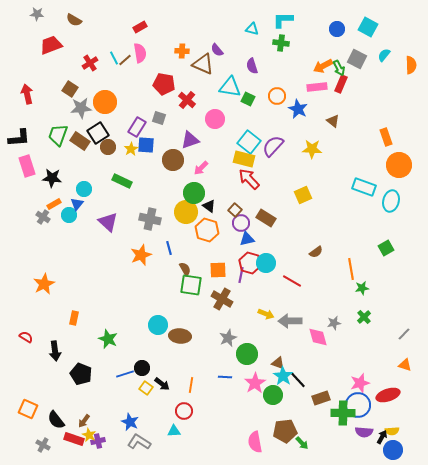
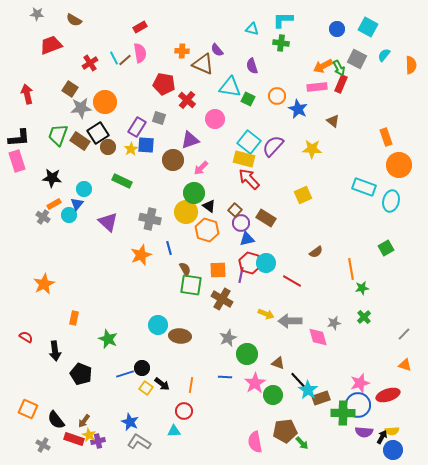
pink rectangle at (27, 166): moved 10 px left, 5 px up
cyan star at (283, 376): moved 25 px right, 14 px down
